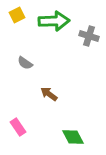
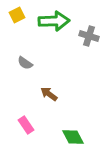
pink rectangle: moved 8 px right, 2 px up
